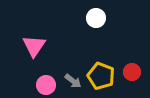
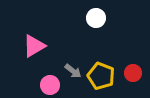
pink triangle: rotated 25 degrees clockwise
red circle: moved 1 px right, 1 px down
gray arrow: moved 10 px up
pink circle: moved 4 px right
